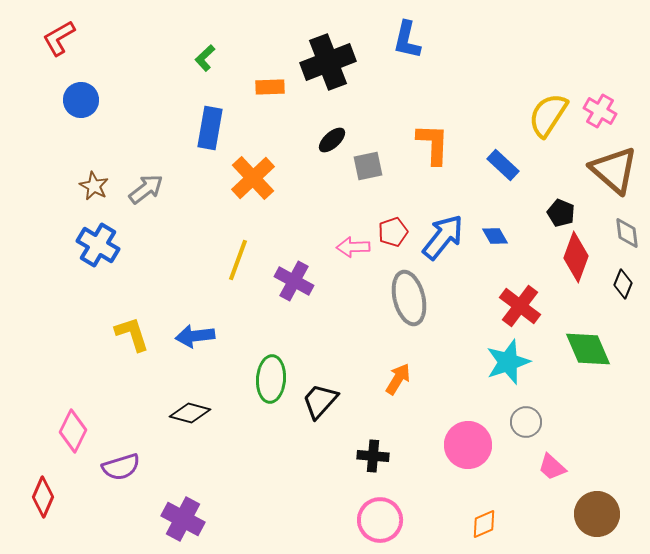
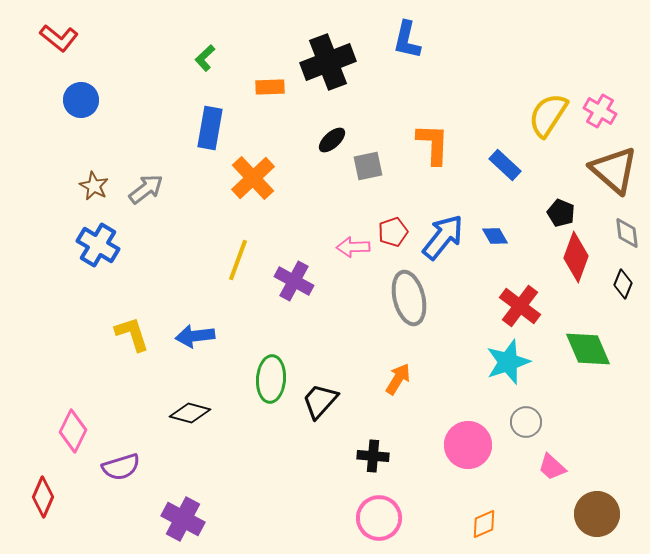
red L-shape at (59, 38): rotated 111 degrees counterclockwise
blue rectangle at (503, 165): moved 2 px right
pink circle at (380, 520): moved 1 px left, 2 px up
